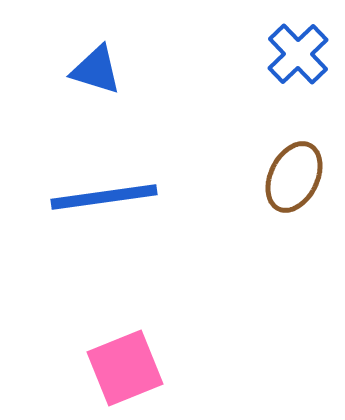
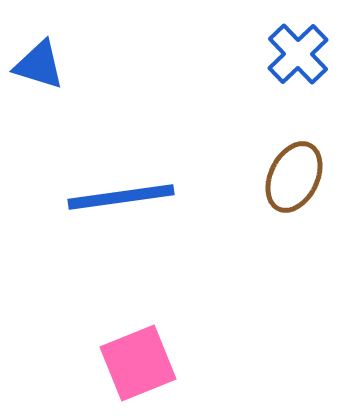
blue triangle: moved 57 px left, 5 px up
blue line: moved 17 px right
pink square: moved 13 px right, 5 px up
